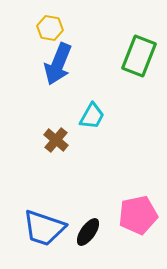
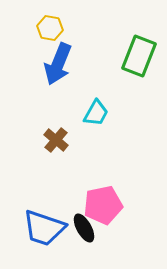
cyan trapezoid: moved 4 px right, 3 px up
pink pentagon: moved 35 px left, 10 px up
black ellipse: moved 4 px left, 4 px up; rotated 64 degrees counterclockwise
